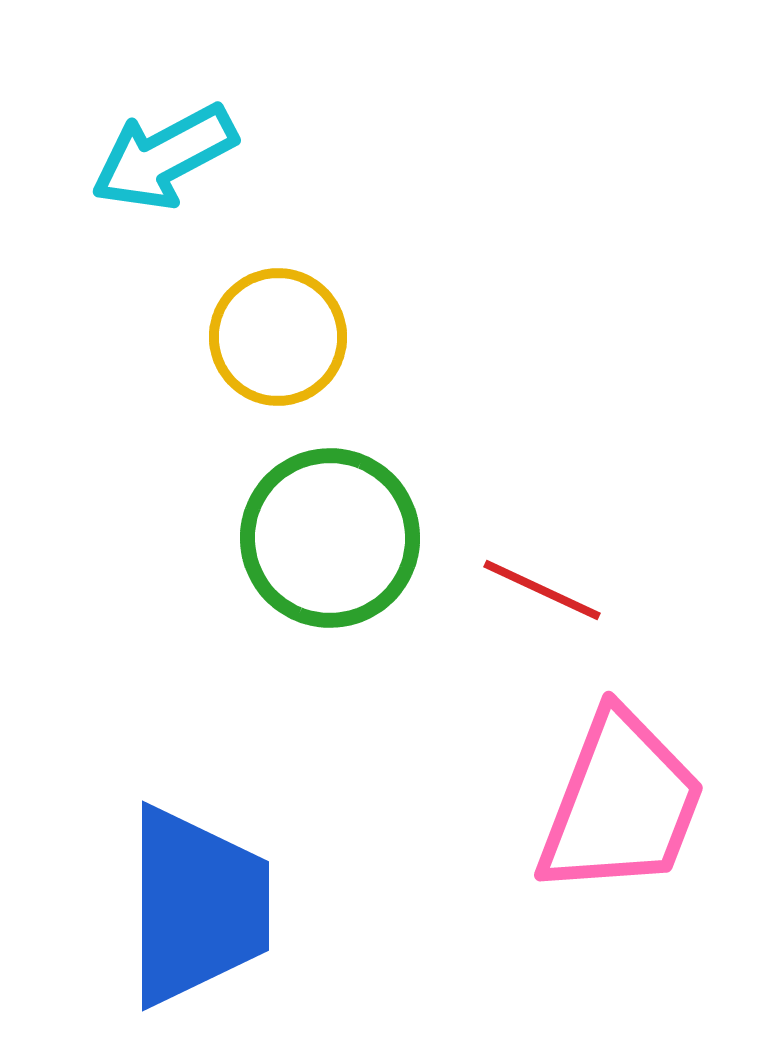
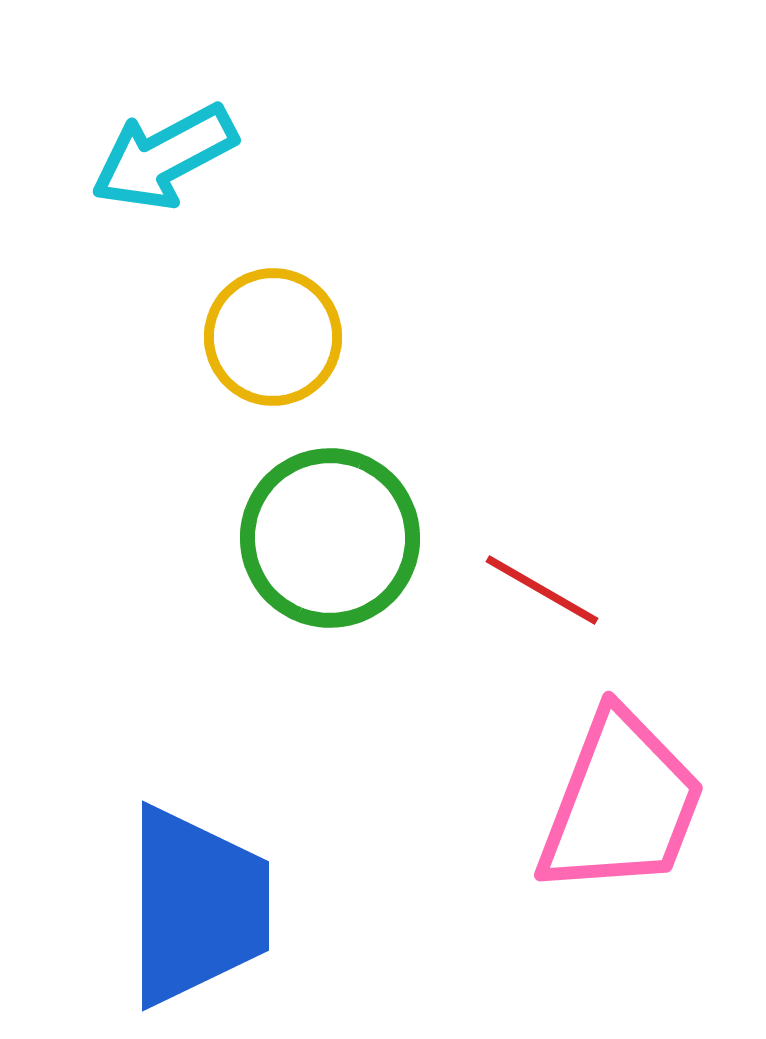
yellow circle: moved 5 px left
red line: rotated 5 degrees clockwise
